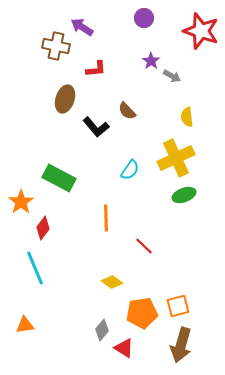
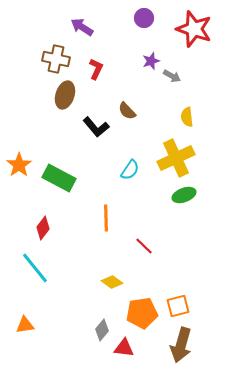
red star: moved 7 px left, 2 px up
brown cross: moved 13 px down
purple star: rotated 18 degrees clockwise
red L-shape: rotated 60 degrees counterclockwise
brown ellipse: moved 4 px up
orange star: moved 2 px left, 37 px up
cyan line: rotated 16 degrees counterclockwise
red triangle: rotated 25 degrees counterclockwise
